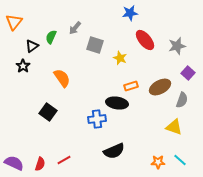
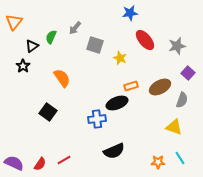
black ellipse: rotated 30 degrees counterclockwise
cyan line: moved 2 px up; rotated 16 degrees clockwise
red semicircle: rotated 16 degrees clockwise
